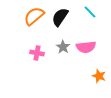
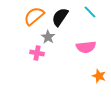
gray star: moved 15 px left, 10 px up
